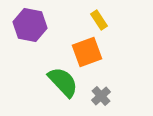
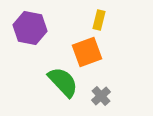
yellow rectangle: rotated 48 degrees clockwise
purple hexagon: moved 3 px down
